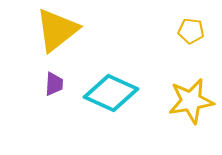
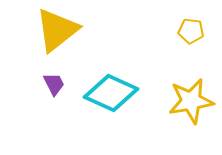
purple trapezoid: rotated 30 degrees counterclockwise
